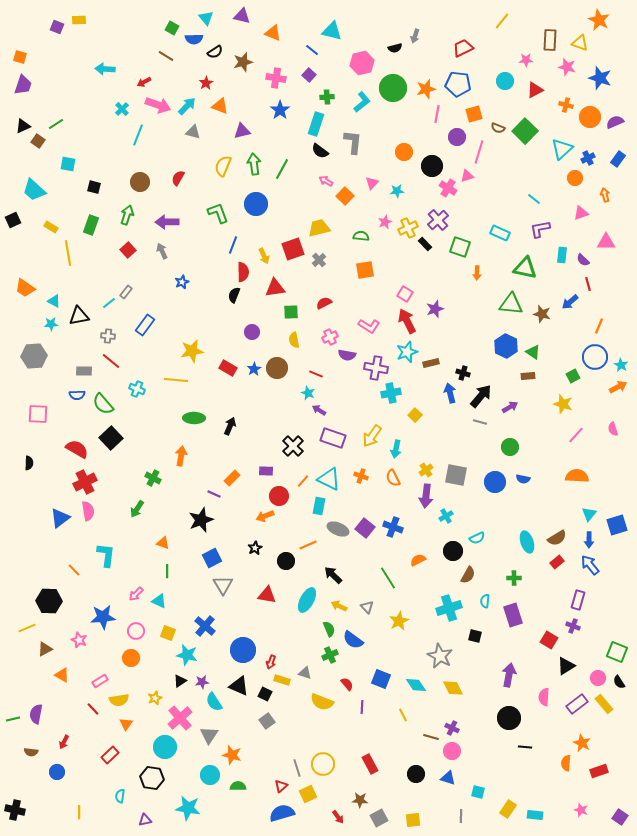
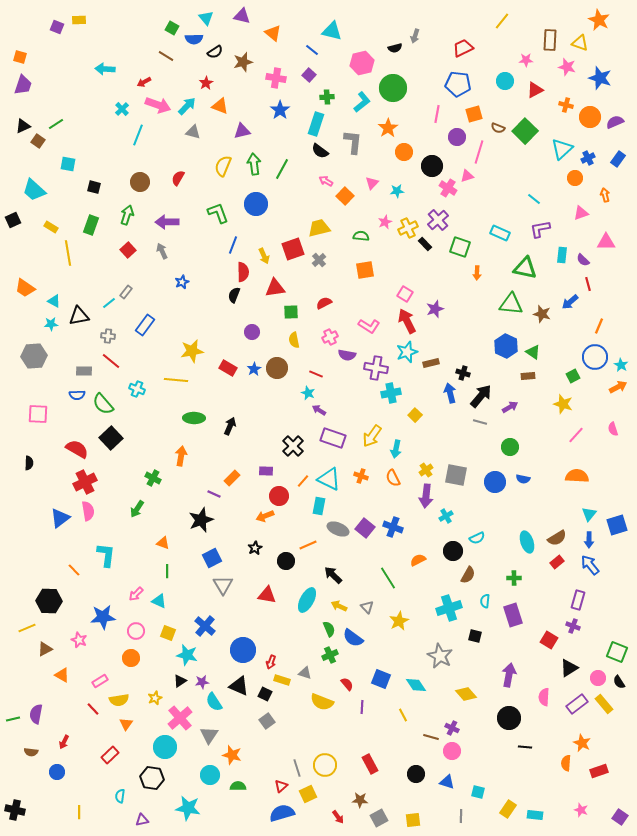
orange triangle at (273, 33): rotated 18 degrees clockwise
orange star at (426, 89): moved 38 px left, 39 px down; rotated 18 degrees counterclockwise
blue semicircle at (353, 640): moved 2 px up
black triangle at (566, 666): moved 3 px right, 2 px down
yellow diamond at (453, 688): moved 13 px right, 6 px down; rotated 15 degrees counterclockwise
yellow circle at (323, 764): moved 2 px right, 1 px down
blue triangle at (448, 778): moved 1 px left, 4 px down
purple triangle at (145, 820): moved 3 px left
